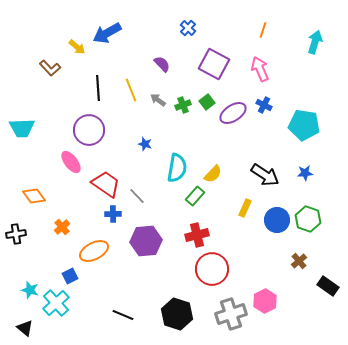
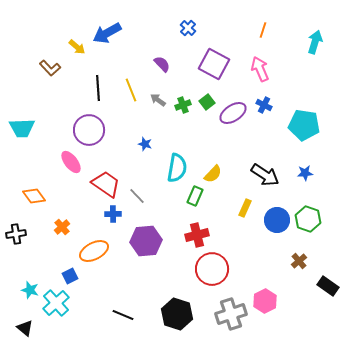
green rectangle at (195, 196): rotated 18 degrees counterclockwise
